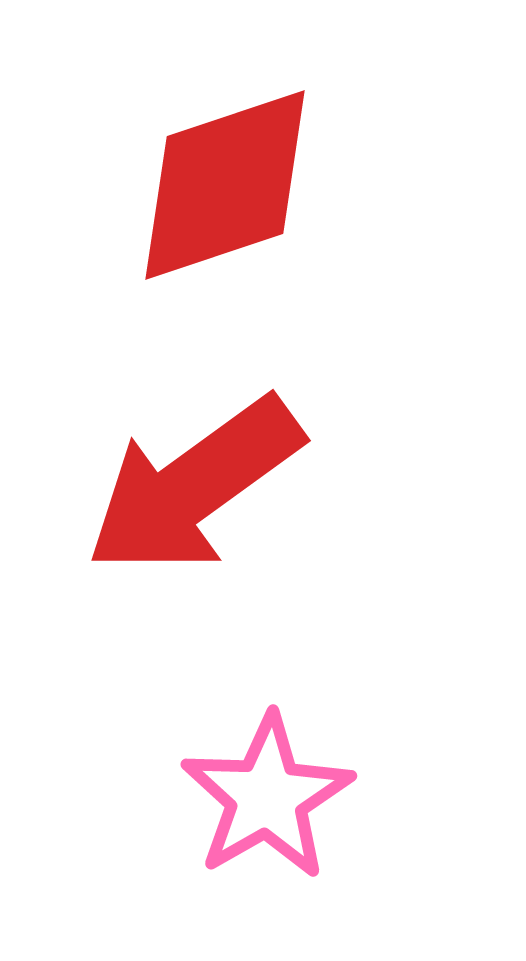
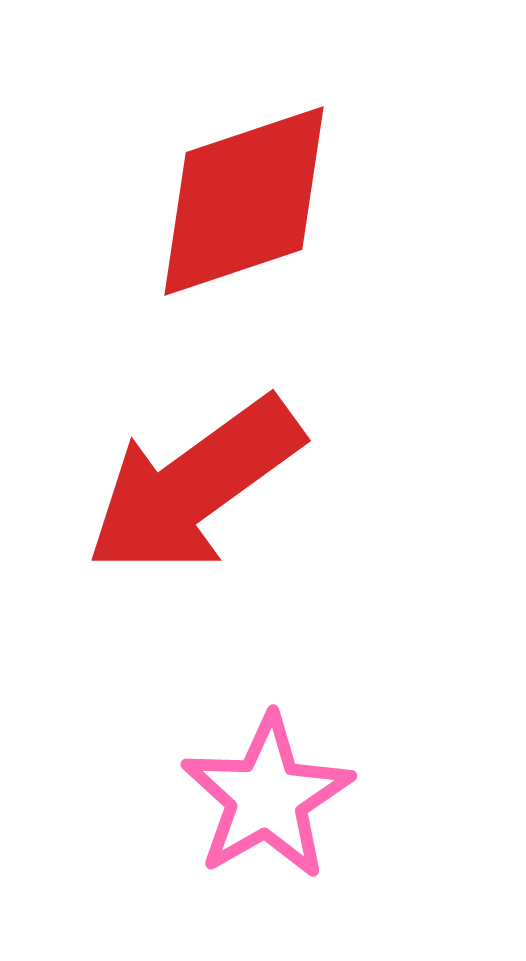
red diamond: moved 19 px right, 16 px down
